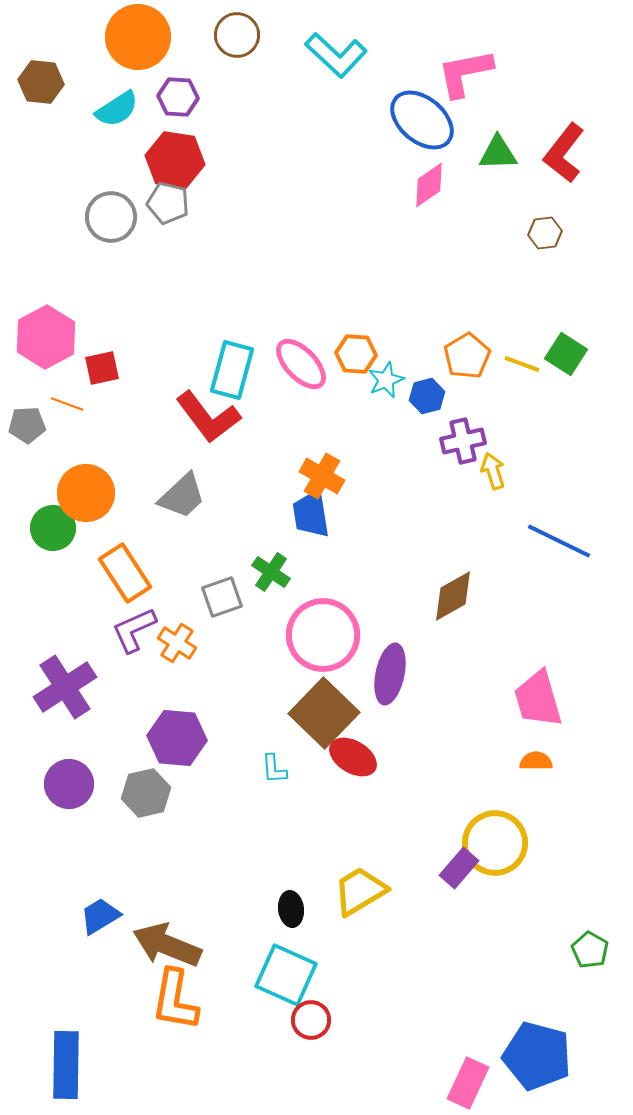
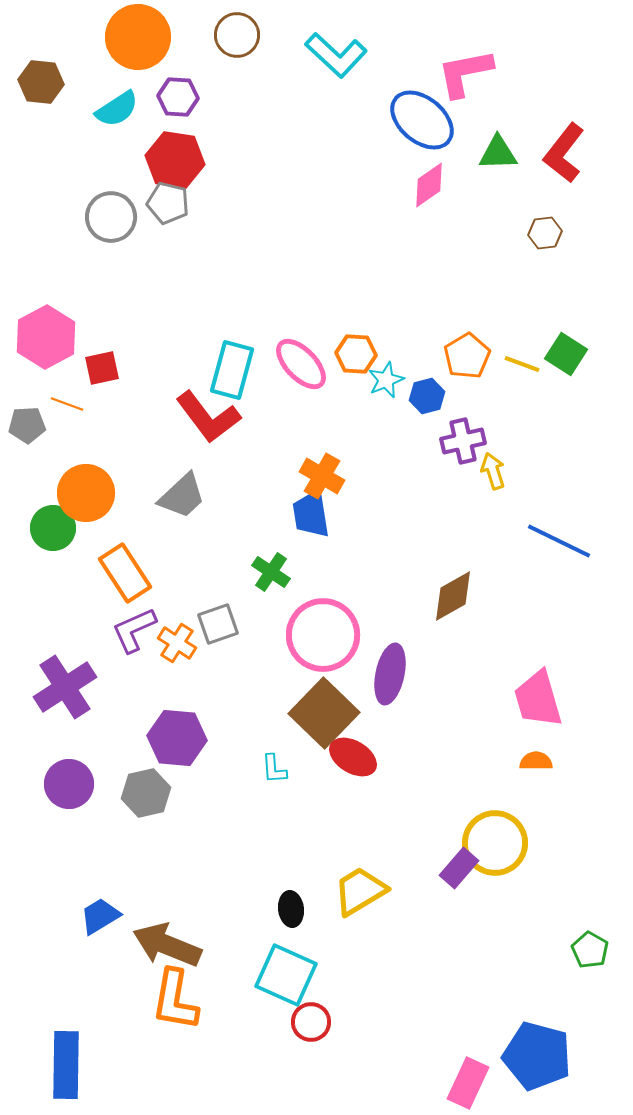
gray square at (222, 597): moved 4 px left, 27 px down
red circle at (311, 1020): moved 2 px down
